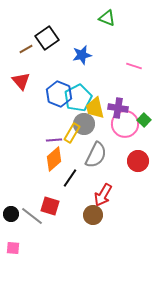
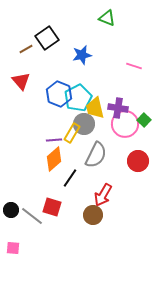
red square: moved 2 px right, 1 px down
black circle: moved 4 px up
